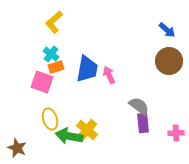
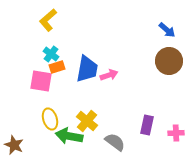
yellow L-shape: moved 6 px left, 2 px up
orange rectangle: moved 1 px right
pink arrow: rotated 96 degrees clockwise
pink square: moved 1 px left, 1 px up; rotated 10 degrees counterclockwise
gray semicircle: moved 24 px left, 36 px down
purple rectangle: moved 4 px right, 2 px down; rotated 18 degrees clockwise
yellow cross: moved 9 px up
brown star: moved 3 px left, 3 px up
